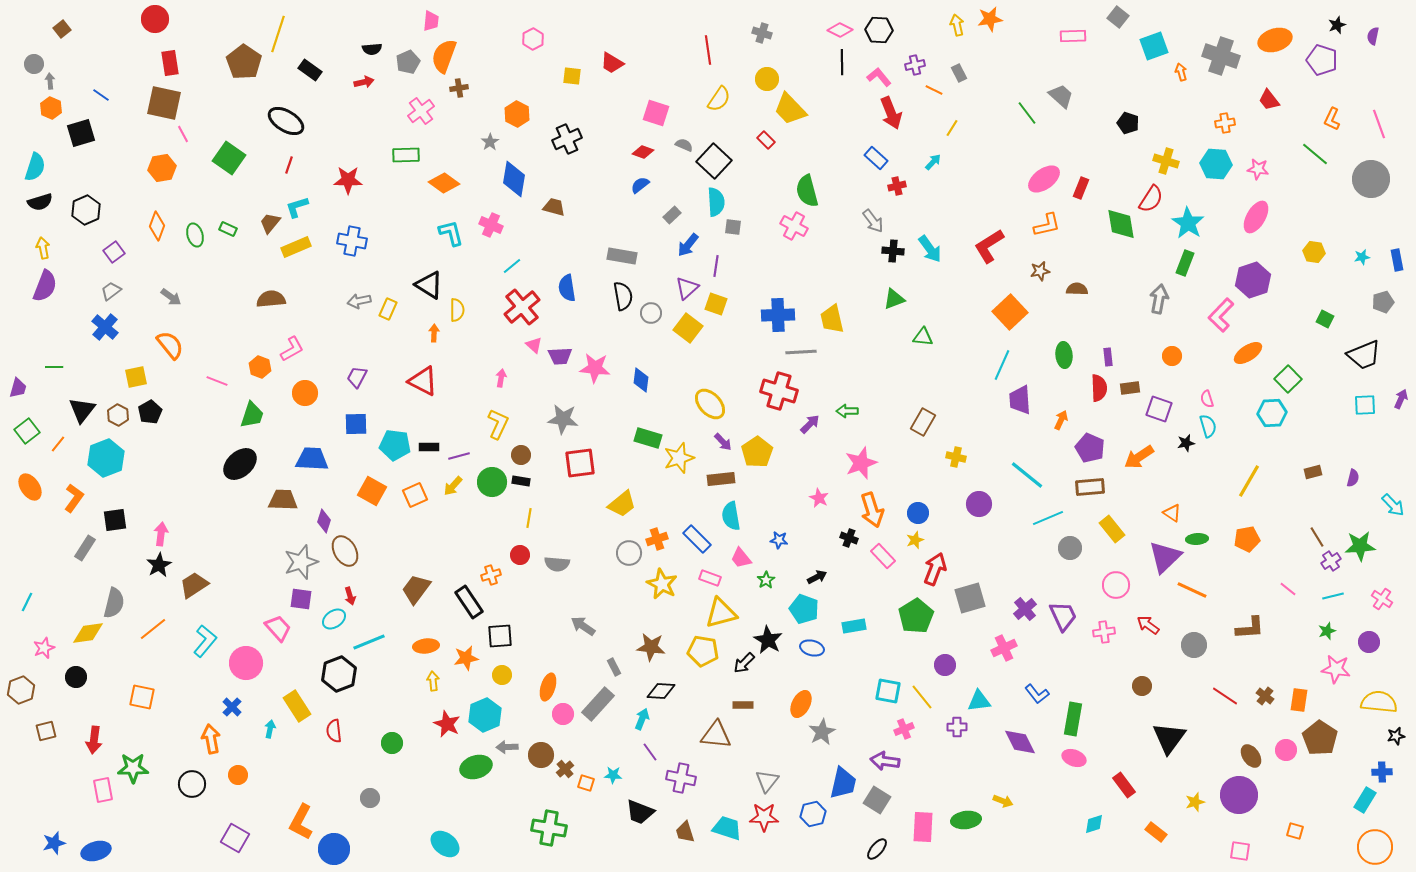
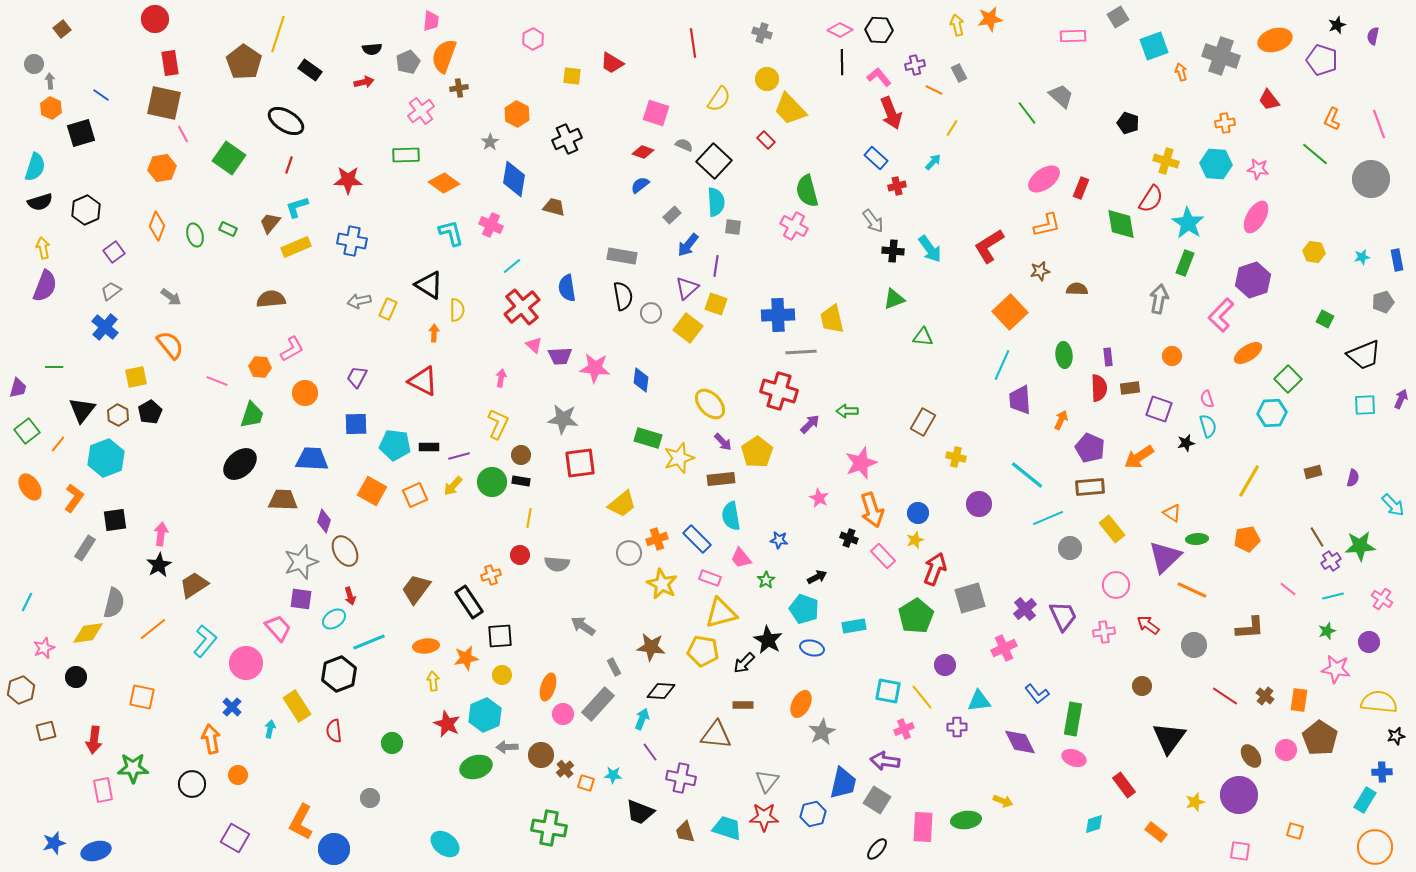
gray square at (1118, 17): rotated 20 degrees clockwise
red line at (708, 50): moved 15 px left, 7 px up
orange hexagon at (260, 367): rotated 15 degrees counterclockwise
